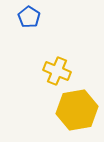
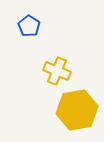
blue pentagon: moved 9 px down
